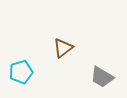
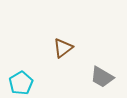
cyan pentagon: moved 11 px down; rotated 15 degrees counterclockwise
